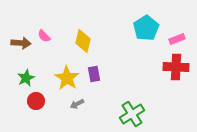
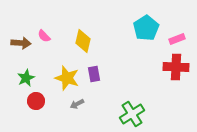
yellow star: rotated 15 degrees counterclockwise
